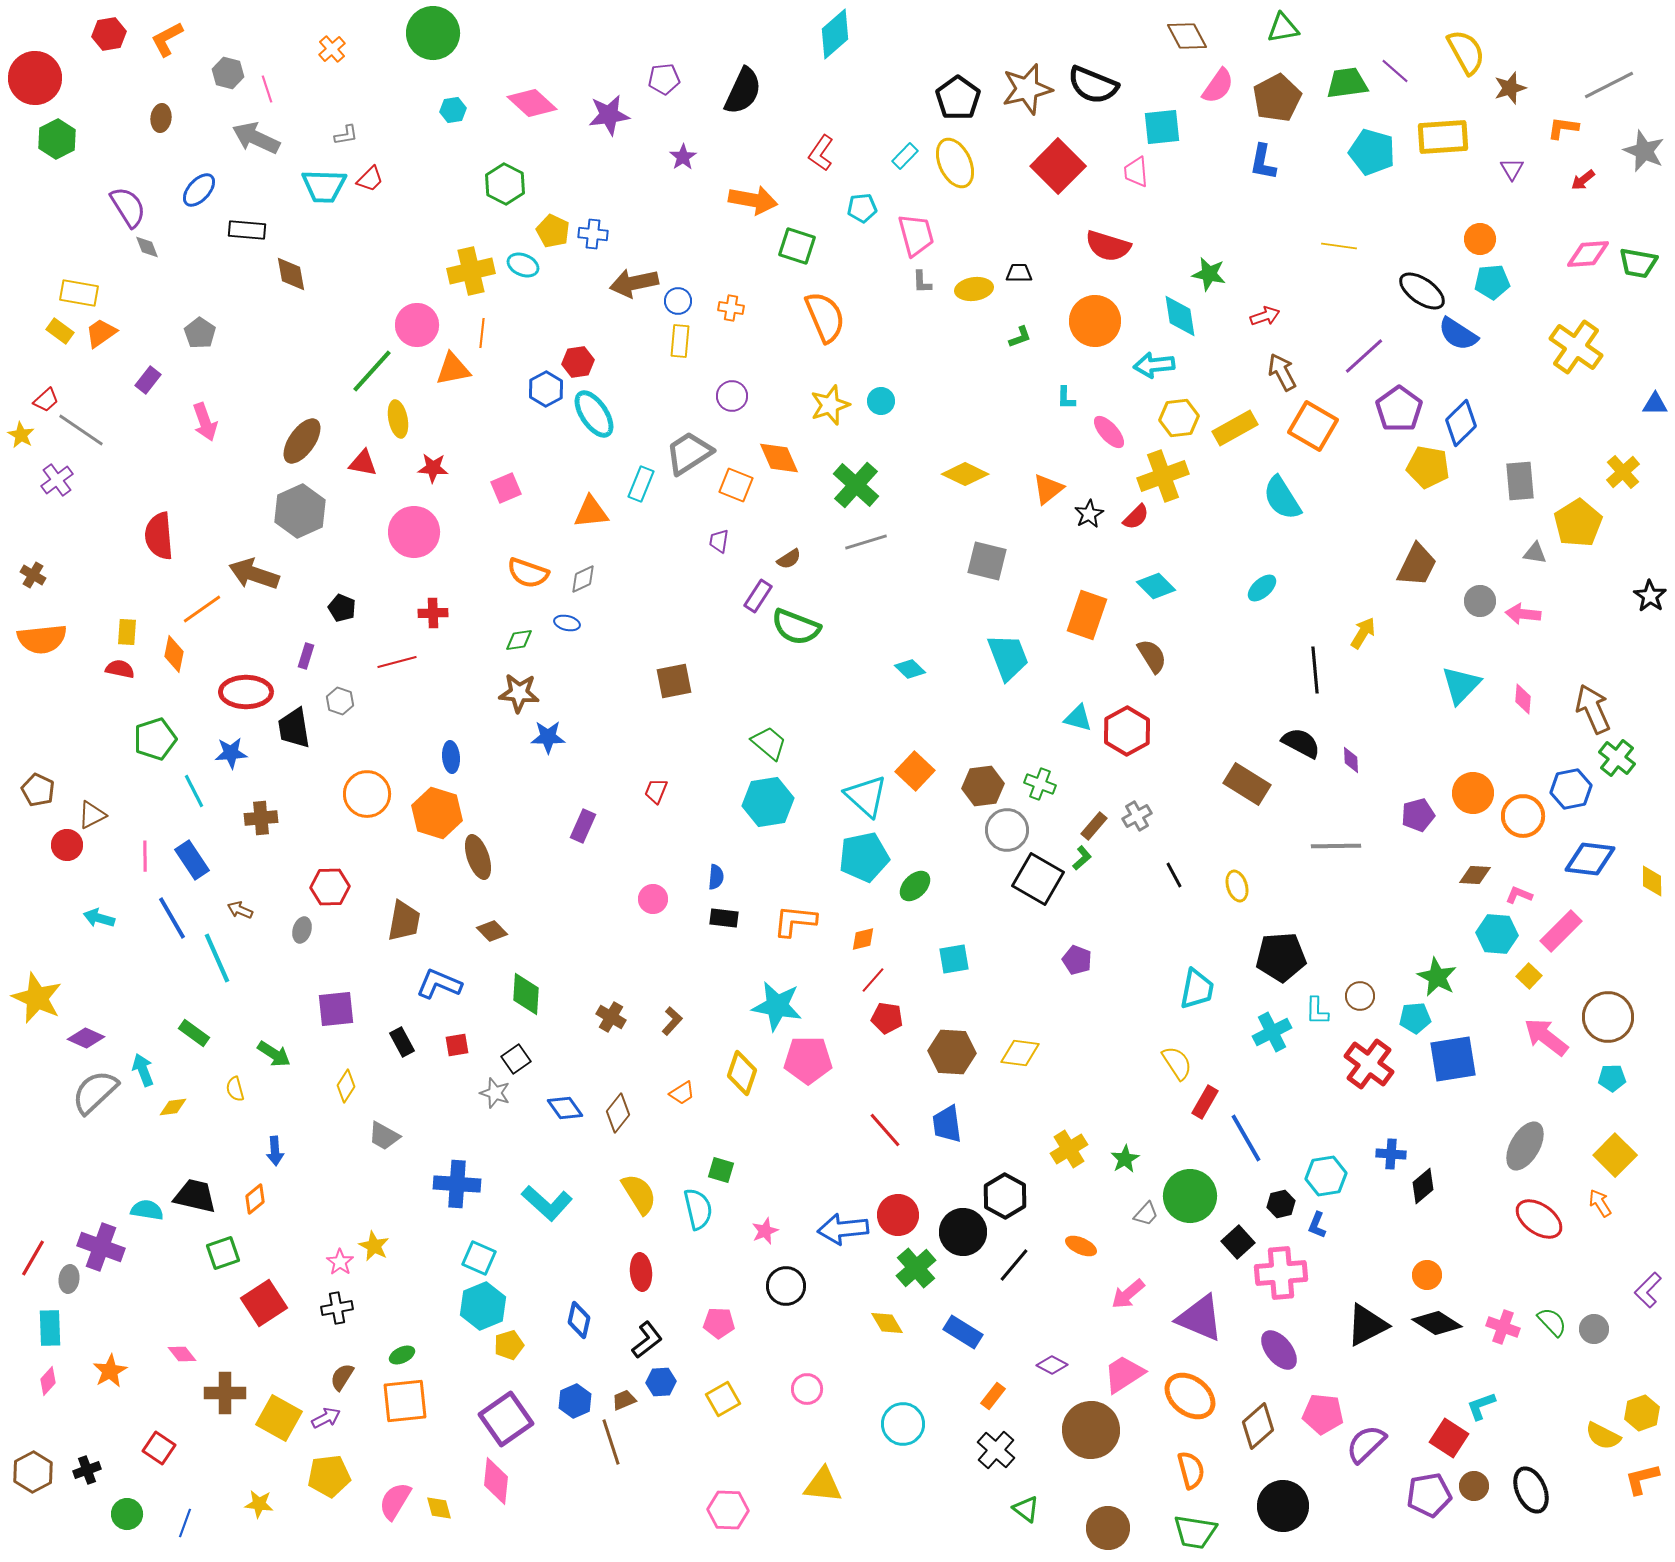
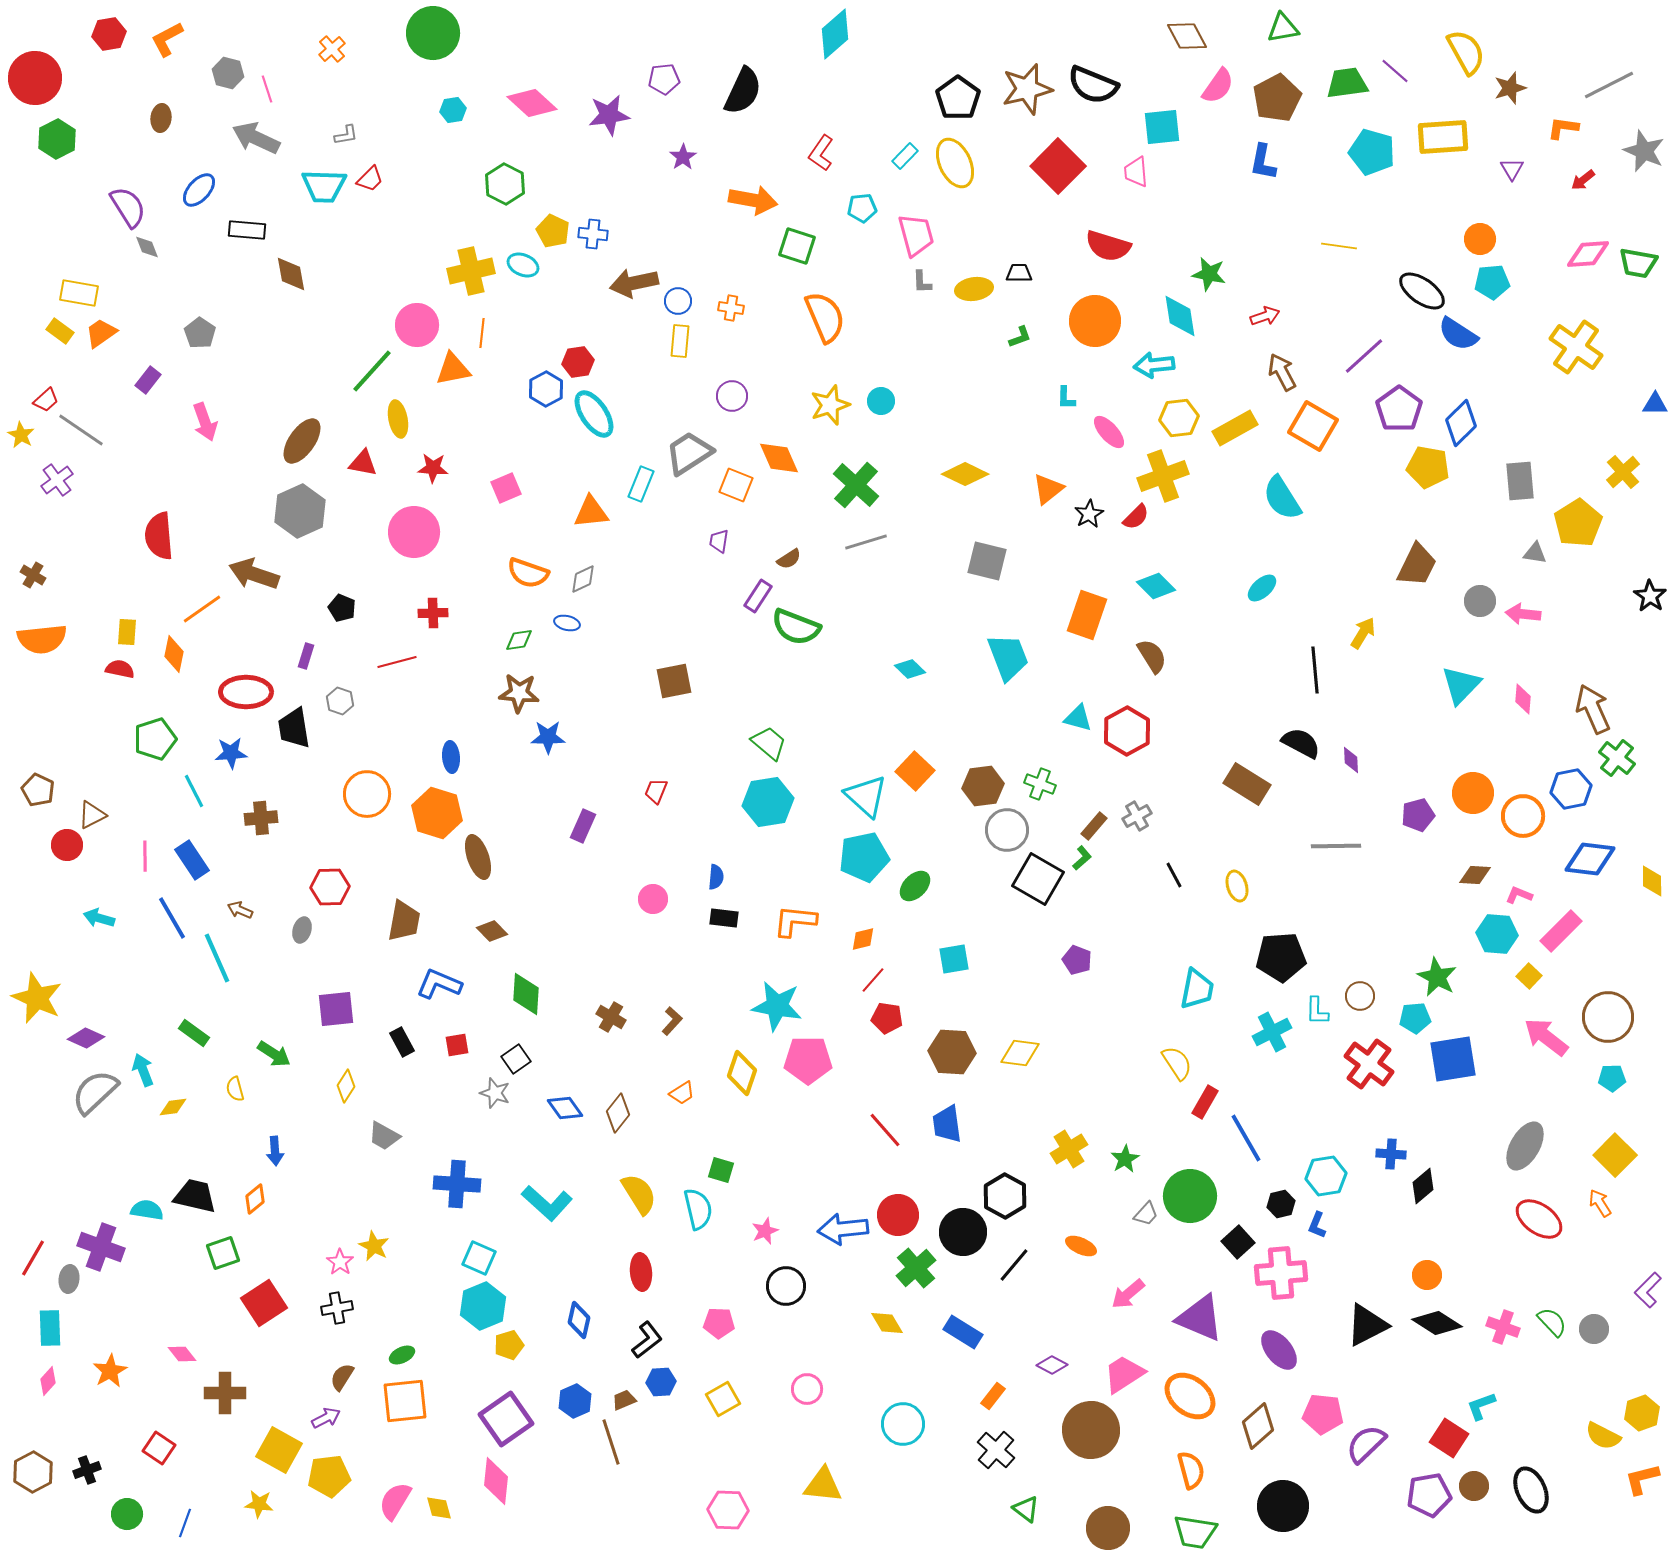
yellow square at (279, 1418): moved 32 px down
